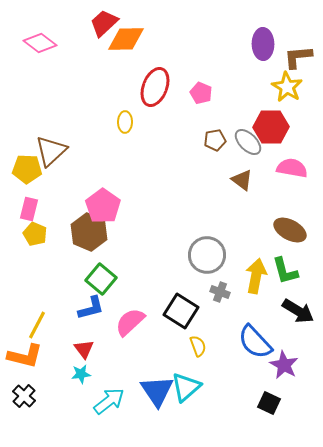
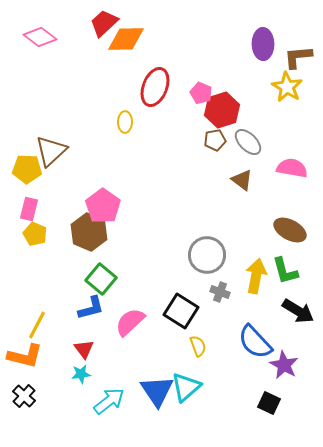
pink diamond at (40, 43): moved 6 px up
red hexagon at (271, 127): moved 49 px left, 17 px up; rotated 16 degrees counterclockwise
